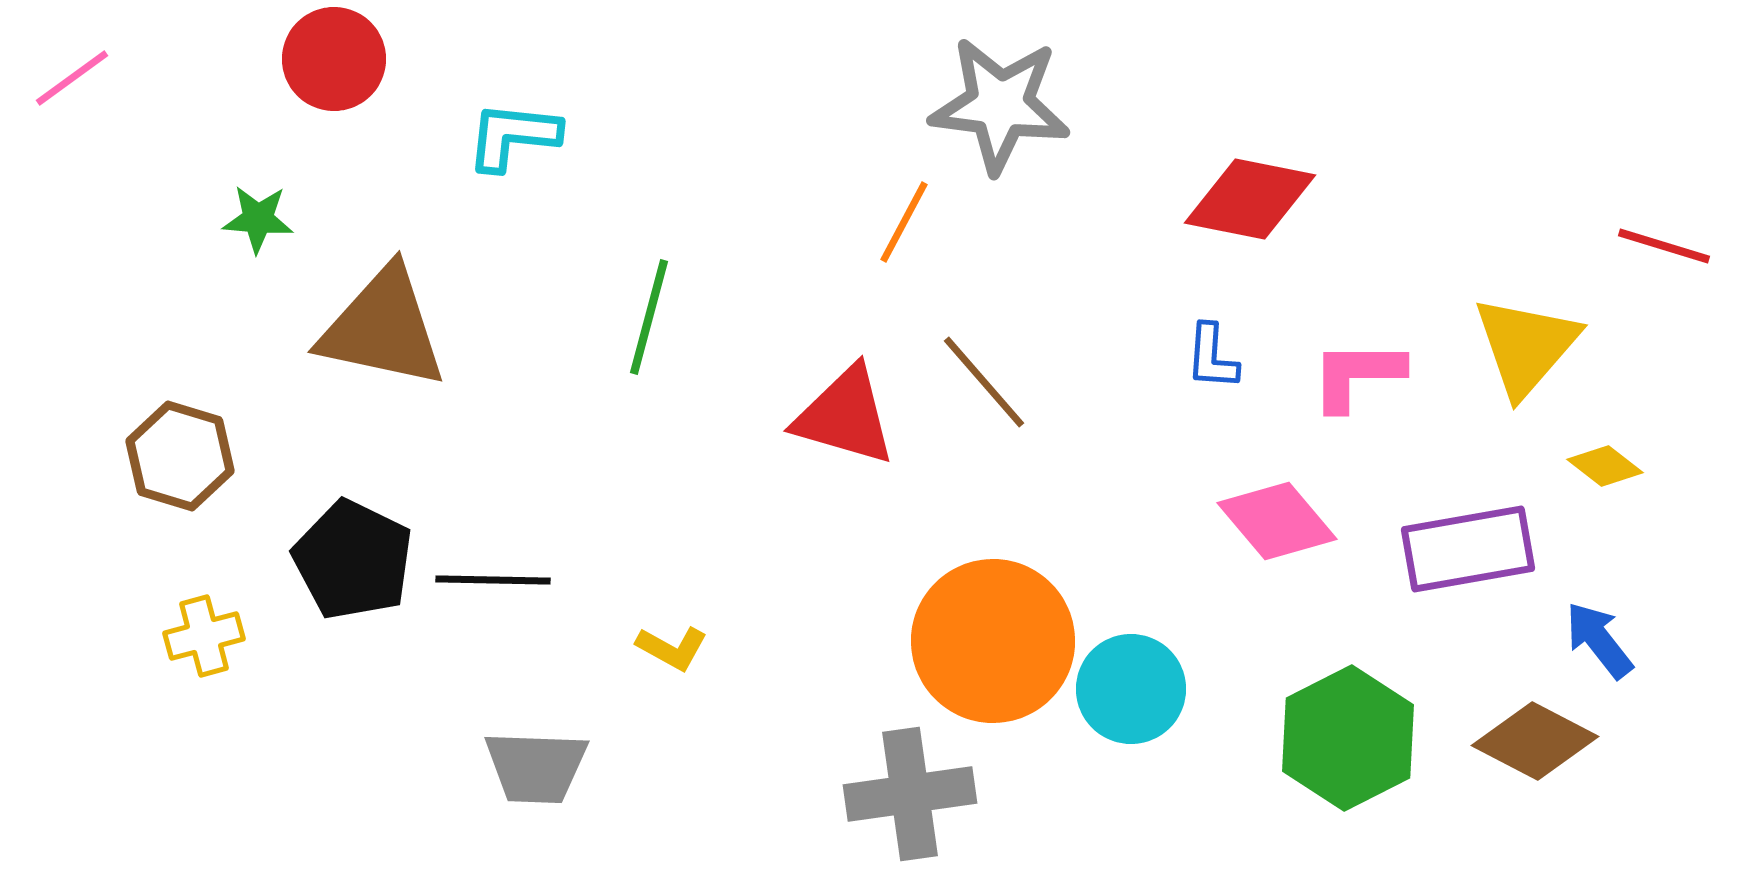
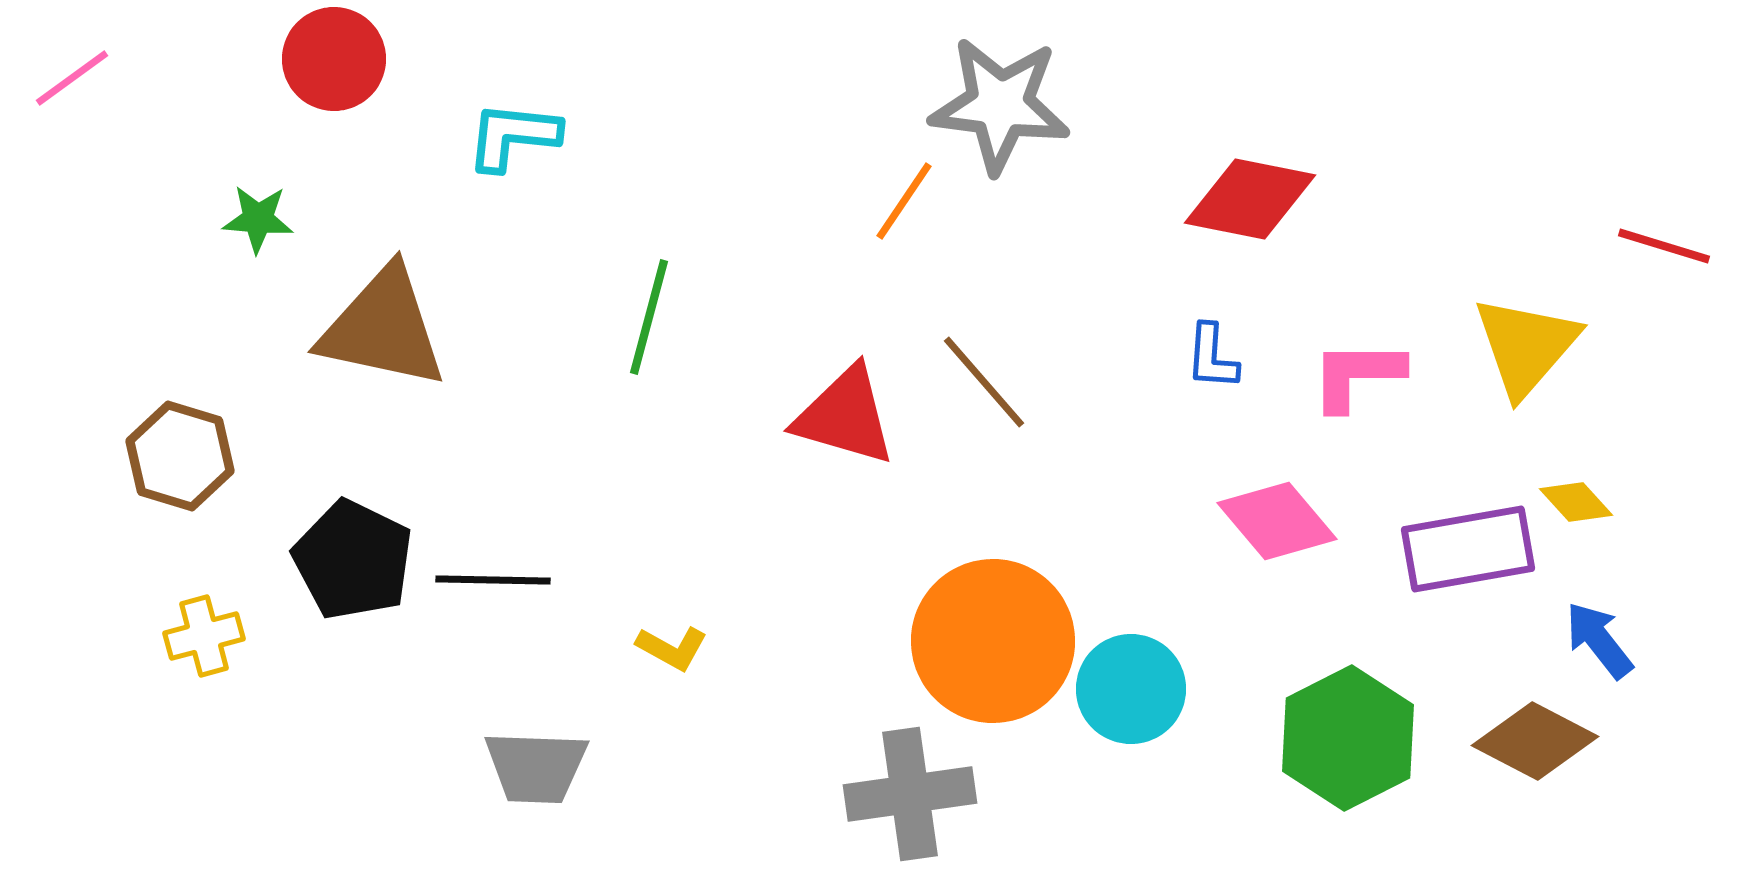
orange line: moved 21 px up; rotated 6 degrees clockwise
yellow diamond: moved 29 px left, 36 px down; rotated 10 degrees clockwise
